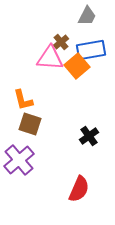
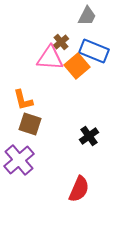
blue rectangle: moved 3 px right, 1 px down; rotated 32 degrees clockwise
